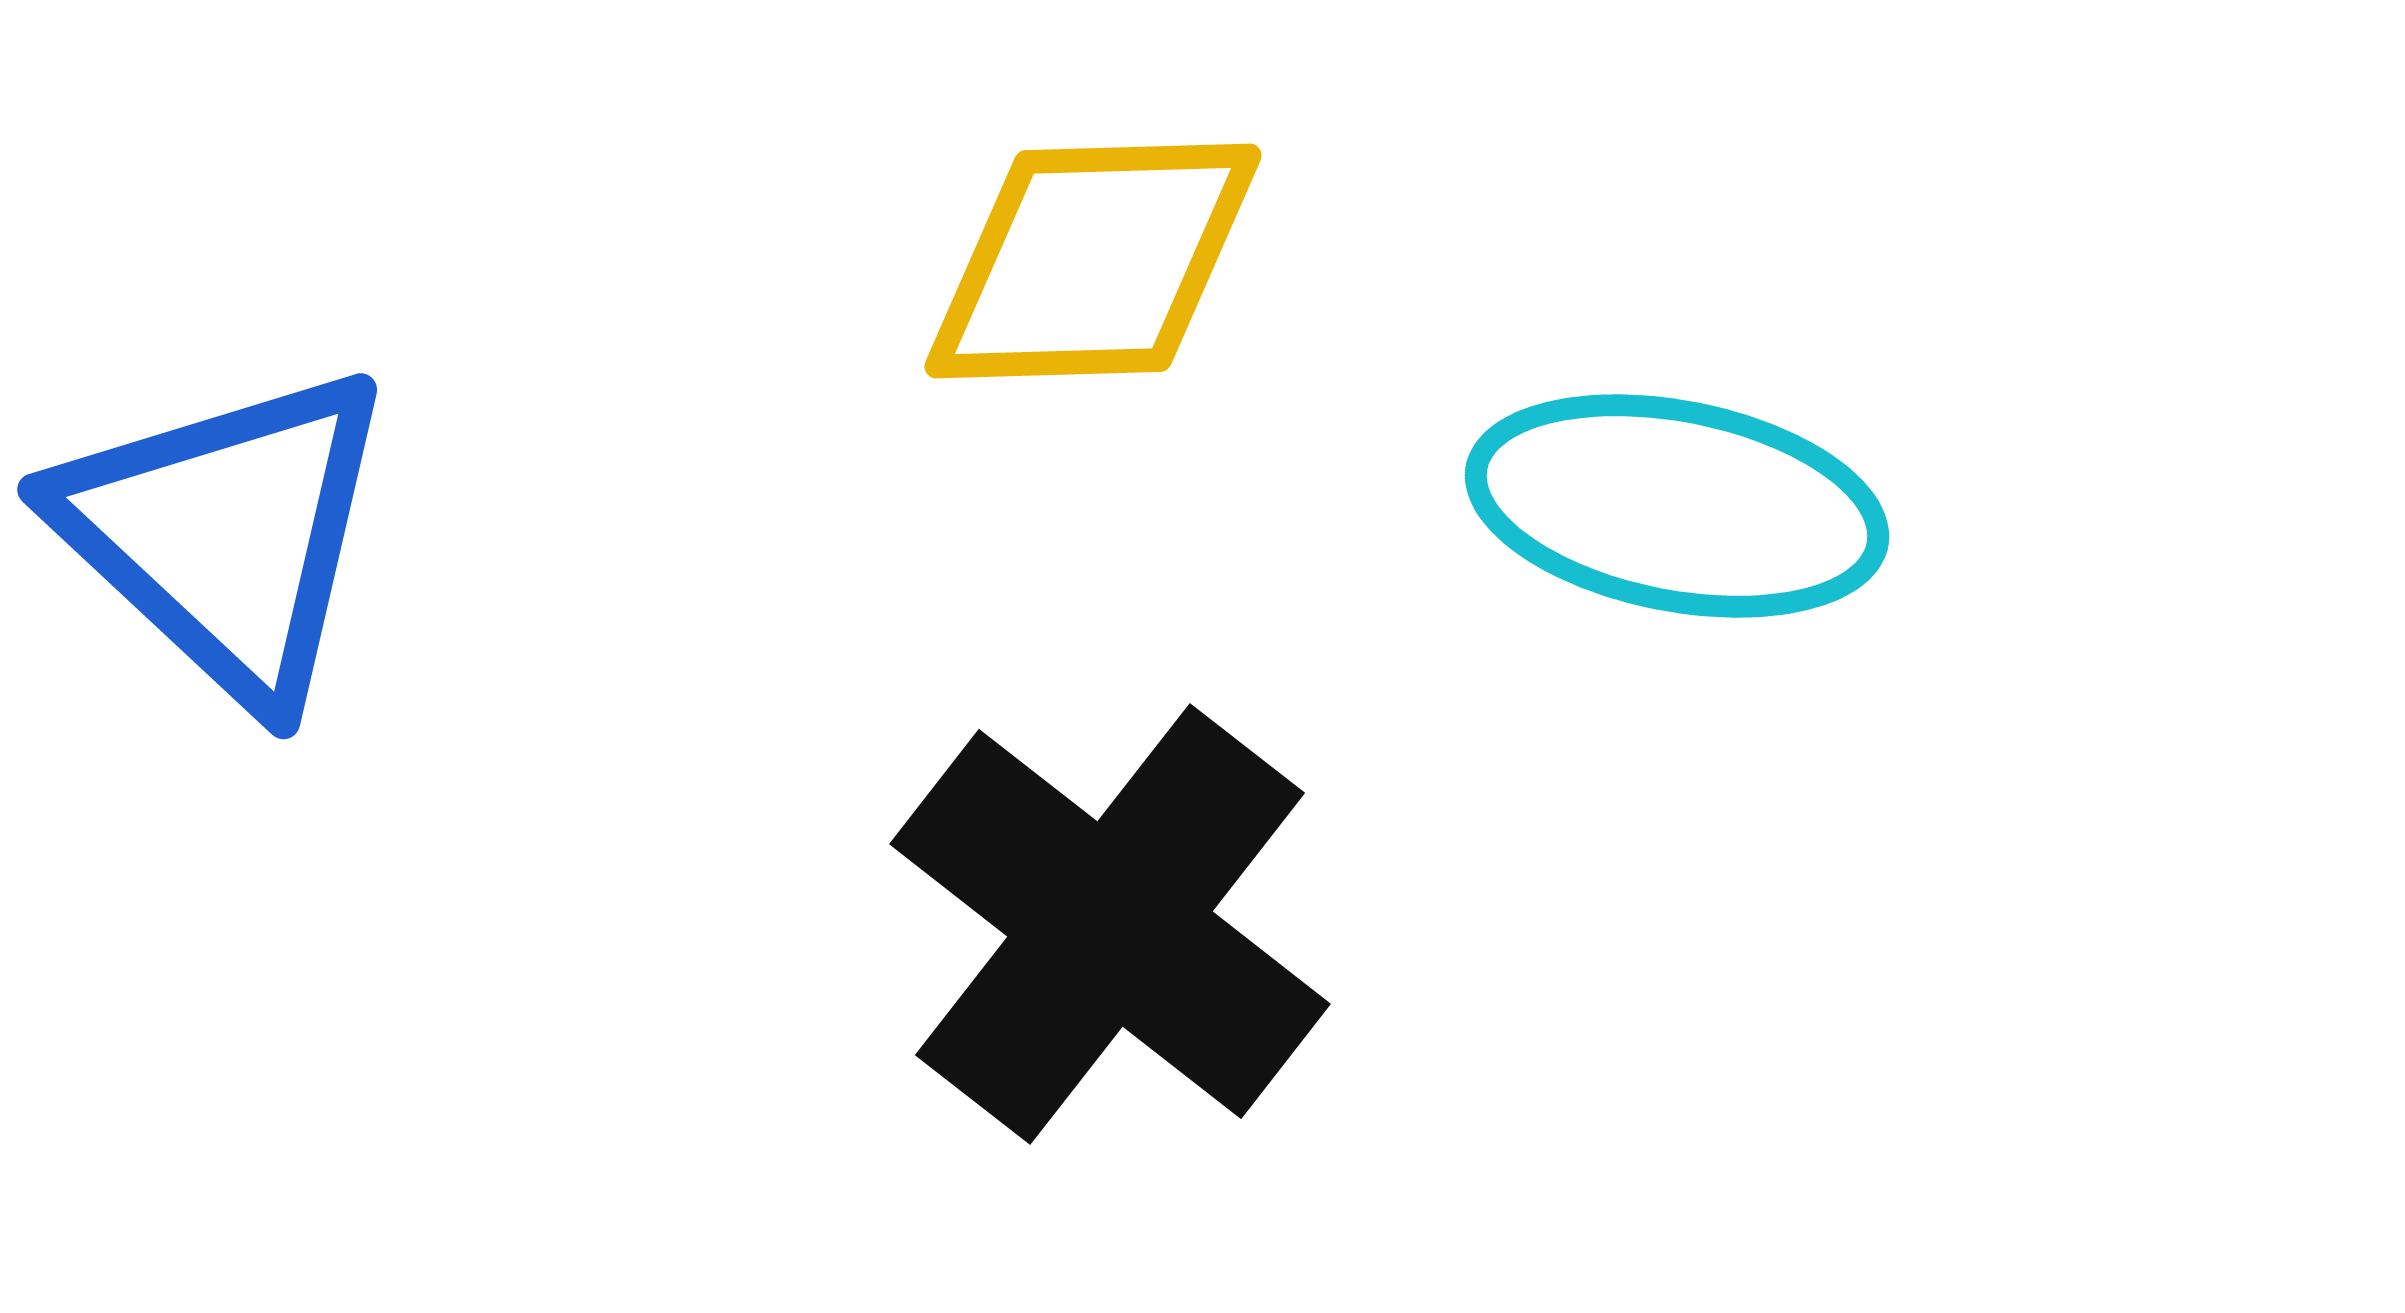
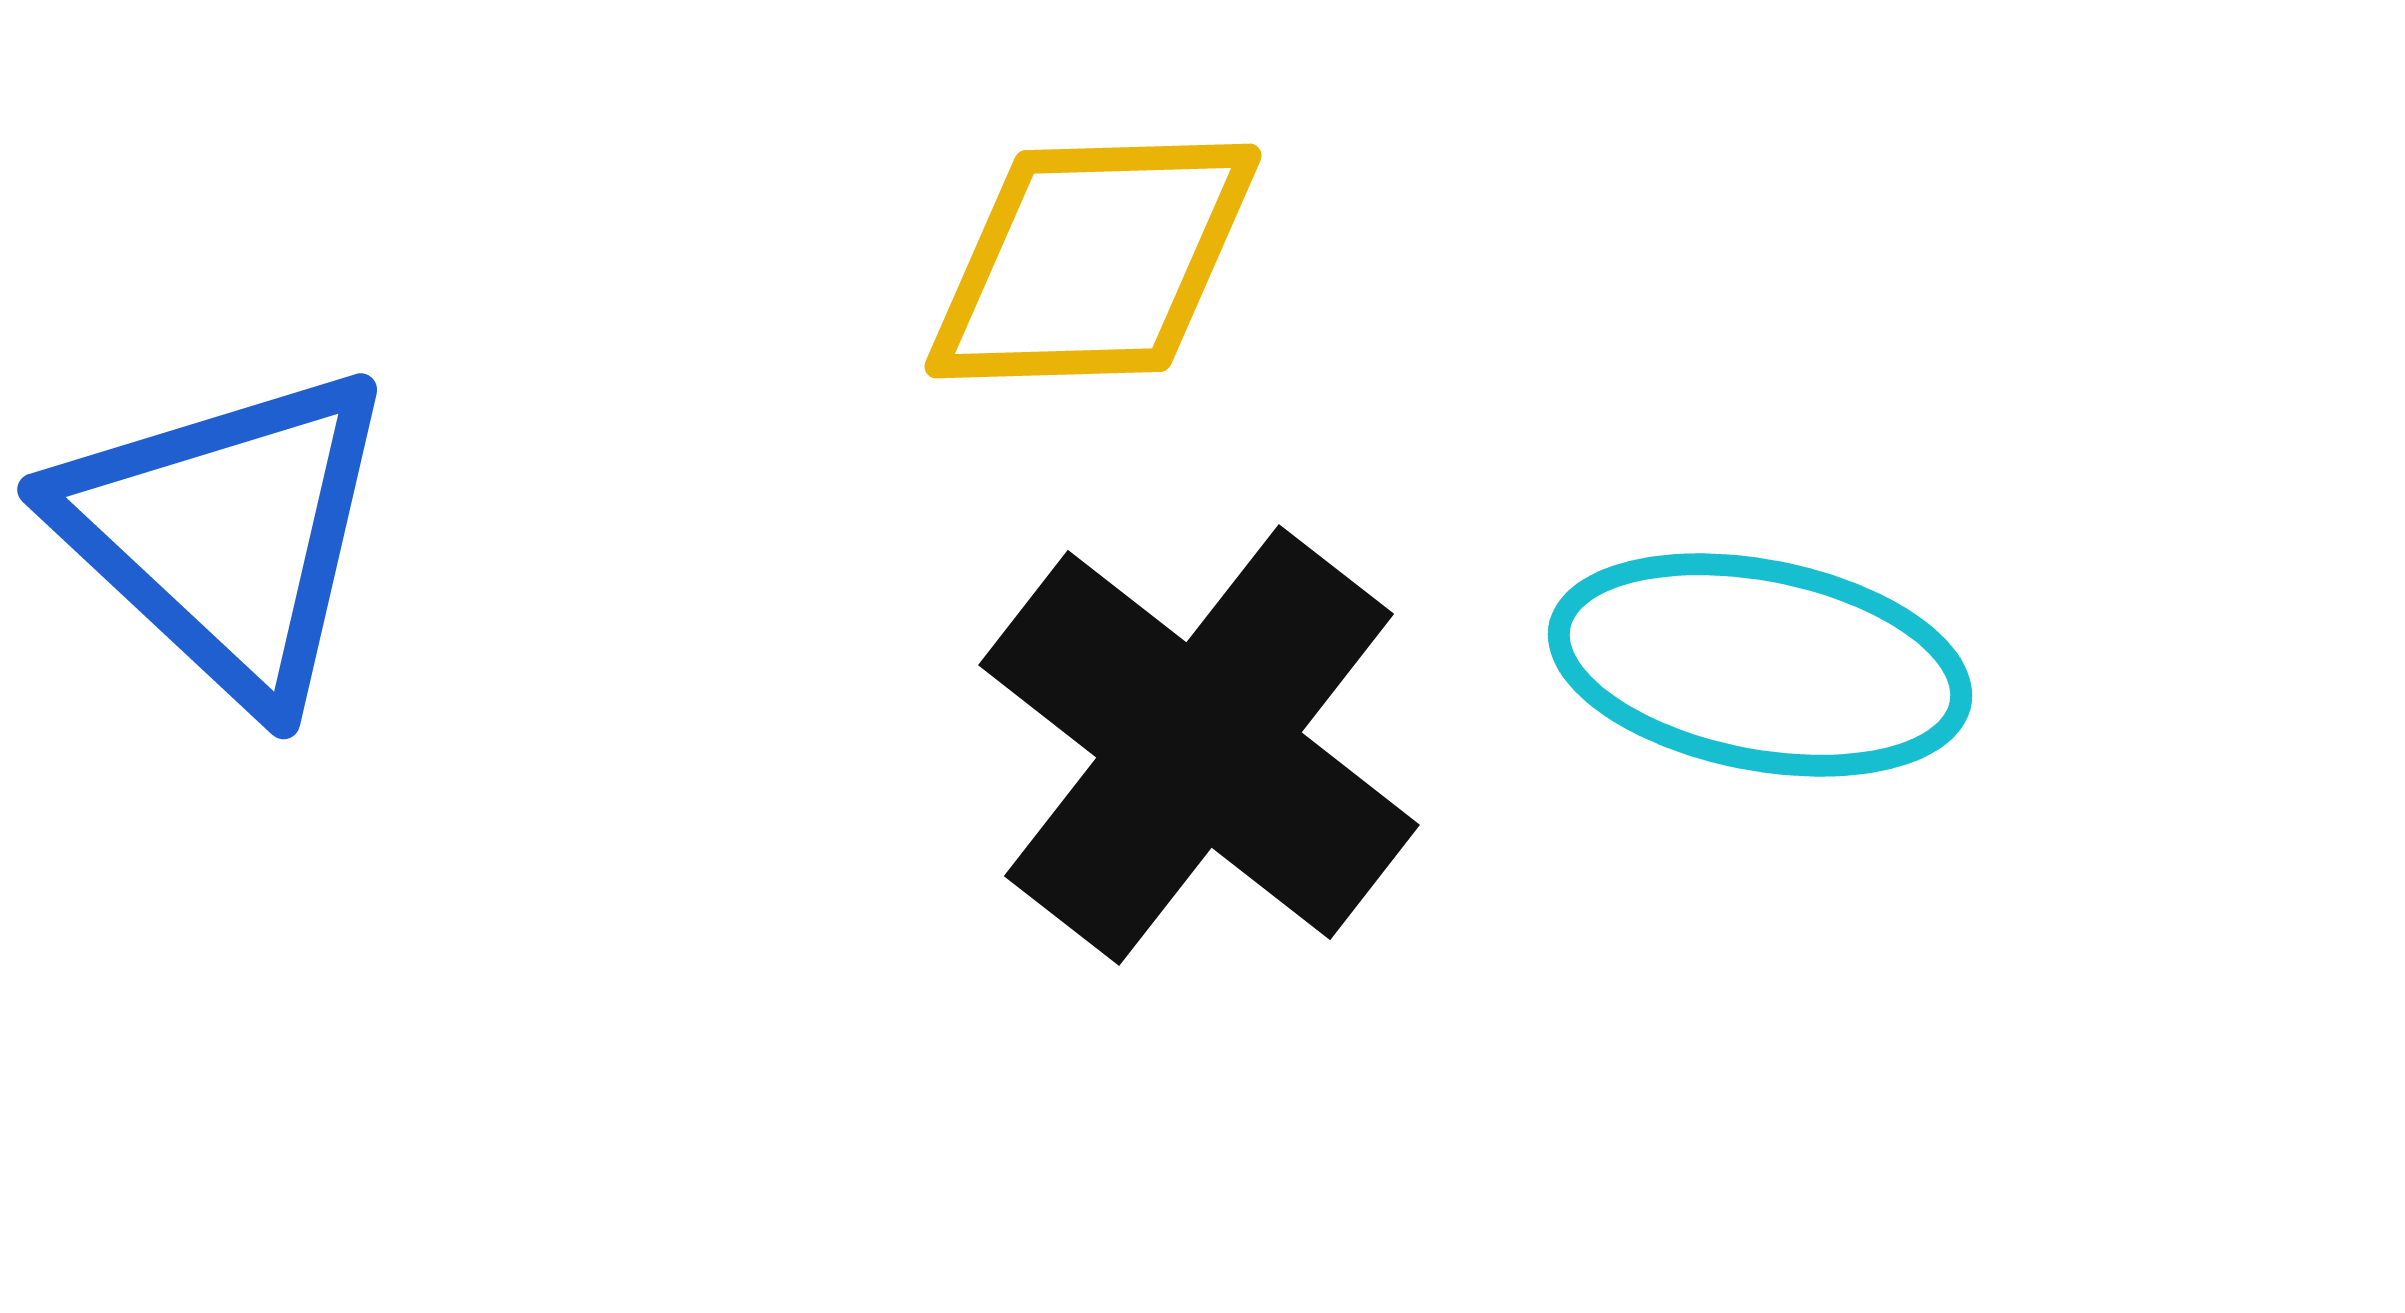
cyan ellipse: moved 83 px right, 159 px down
black cross: moved 89 px right, 179 px up
